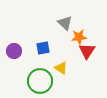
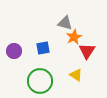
gray triangle: rotated 28 degrees counterclockwise
orange star: moved 5 px left; rotated 21 degrees counterclockwise
yellow triangle: moved 15 px right, 7 px down
